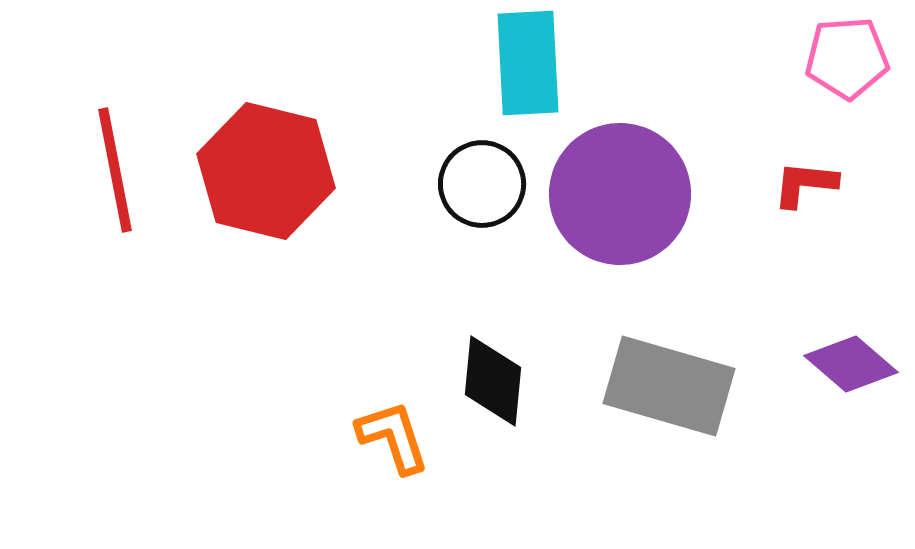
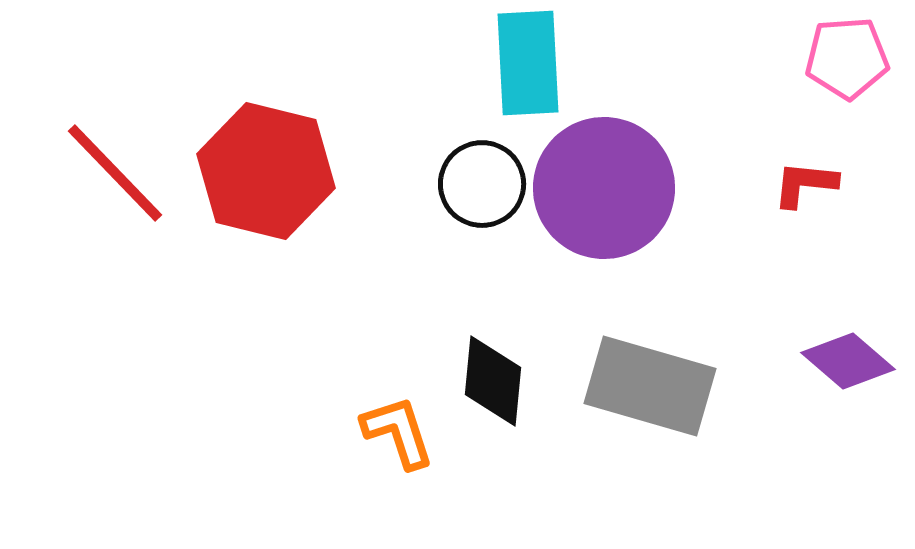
red line: moved 3 px down; rotated 33 degrees counterclockwise
purple circle: moved 16 px left, 6 px up
purple diamond: moved 3 px left, 3 px up
gray rectangle: moved 19 px left
orange L-shape: moved 5 px right, 5 px up
